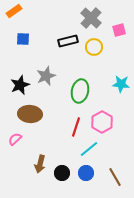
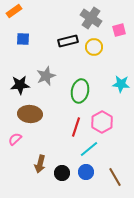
gray cross: rotated 10 degrees counterclockwise
black star: rotated 18 degrees clockwise
blue circle: moved 1 px up
